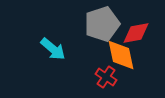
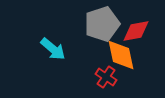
red diamond: moved 2 px up
